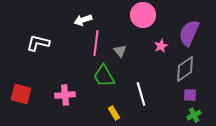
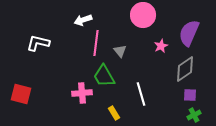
pink cross: moved 17 px right, 2 px up
